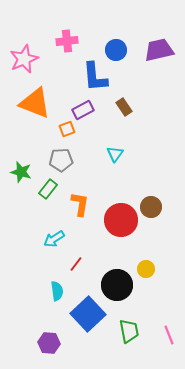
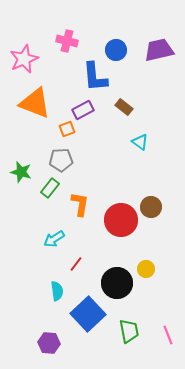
pink cross: rotated 20 degrees clockwise
brown rectangle: rotated 18 degrees counterclockwise
cyan triangle: moved 25 px right, 12 px up; rotated 30 degrees counterclockwise
green rectangle: moved 2 px right, 1 px up
black circle: moved 2 px up
pink line: moved 1 px left
